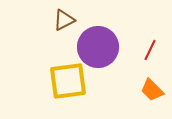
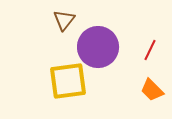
brown triangle: rotated 25 degrees counterclockwise
